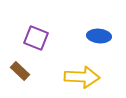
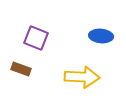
blue ellipse: moved 2 px right
brown rectangle: moved 1 px right, 2 px up; rotated 24 degrees counterclockwise
